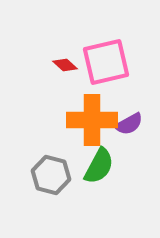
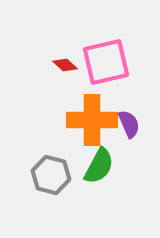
purple semicircle: rotated 84 degrees counterclockwise
